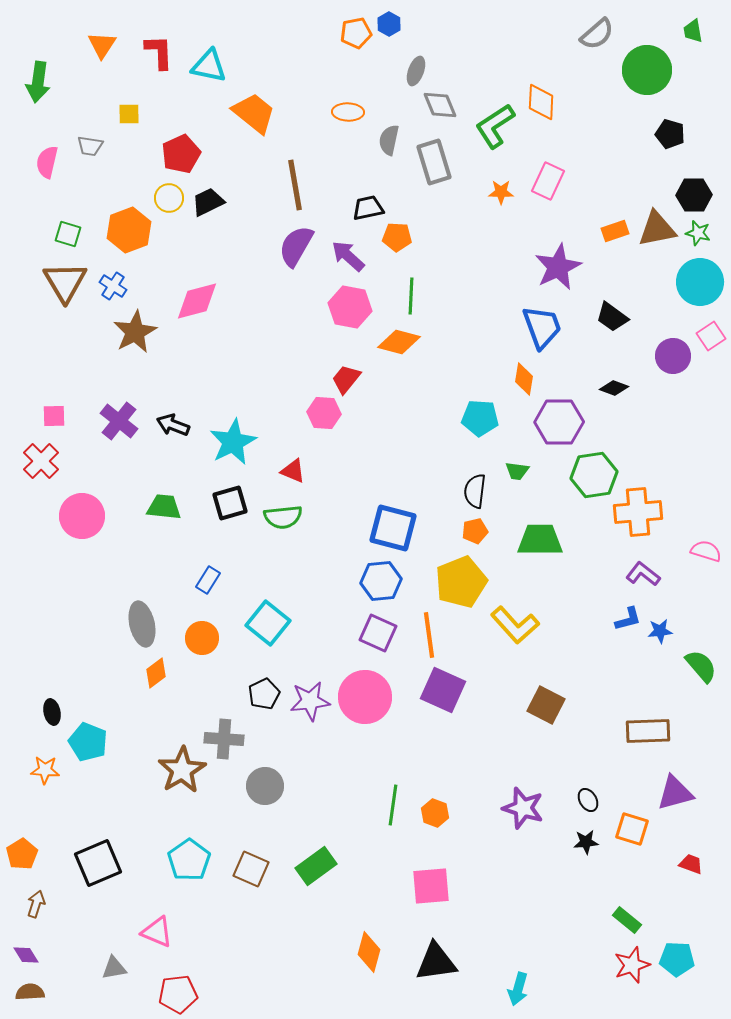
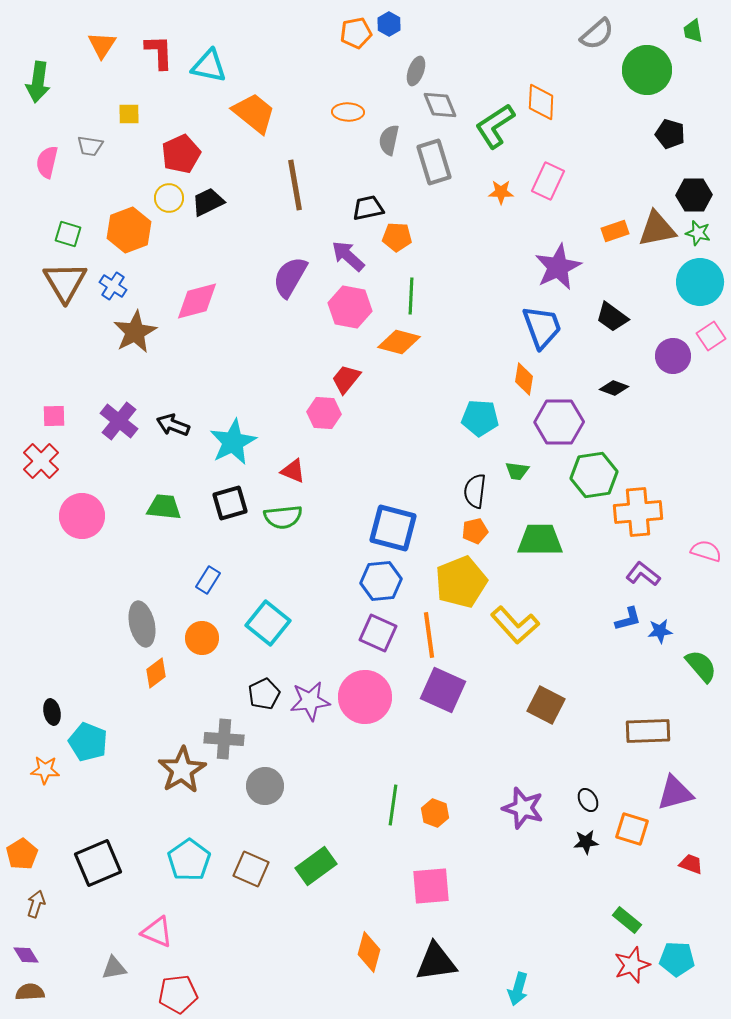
purple semicircle at (296, 246): moved 6 px left, 31 px down
